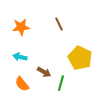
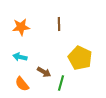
brown line: rotated 24 degrees clockwise
